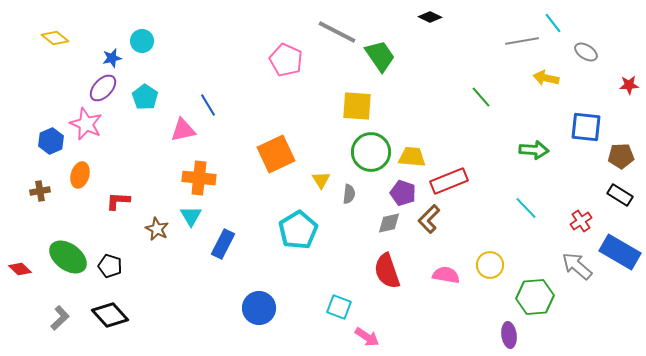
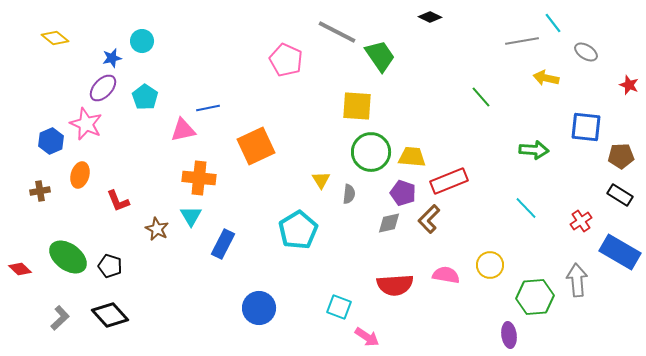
red star at (629, 85): rotated 24 degrees clockwise
blue line at (208, 105): moved 3 px down; rotated 70 degrees counterclockwise
orange square at (276, 154): moved 20 px left, 8 px up
red L-shape at (118, 201): rotated 115 degrees counterclockwise
gray arrow at (577, 266): moved 14 px down; rotated 44 degrees clockwise
red semicircle at (387, 271): moved 8 px right, 14 px down; rotated 75 degrees counterclockwise
